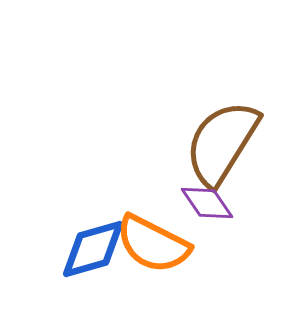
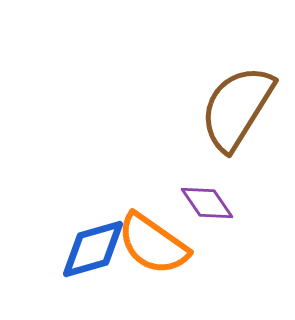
brown semicircle: moved 15 px right, 35 px up
orange semicircle: rotated 8 degrees clockwise
